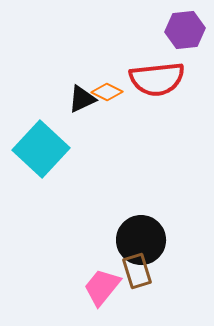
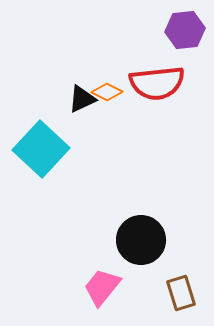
red semicircle: moved 4 px down
brown rectangle: moved 44 px right, 22 px down
